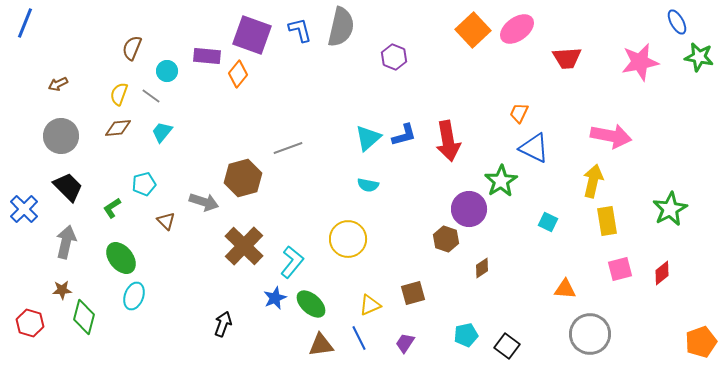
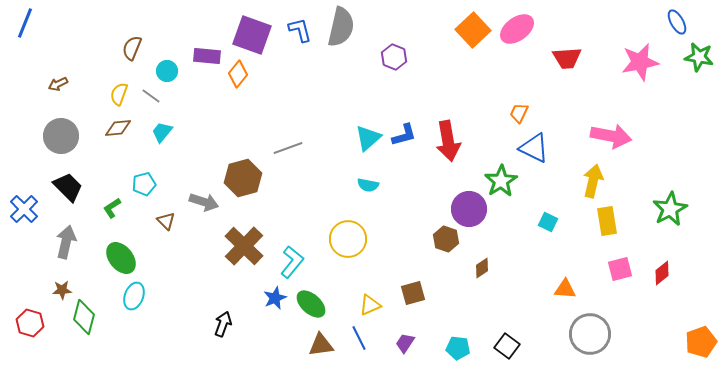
cyan pentagon at (466, 335): moved 8 px left, 13 px down; rotated 20 degrees clockwise
